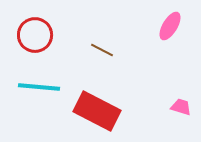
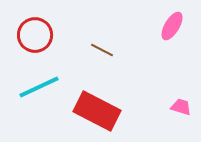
pink ellipse: moved 2 px right
cyan line: rotated 30 degrees counterclockwise
